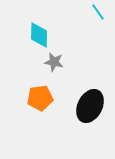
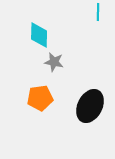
cyan line: rotated 36 degrees clockwise
